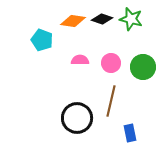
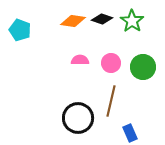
green star: moved 1 px right, 2 px down; rotated 20 degrees clockwise
cyan pentagon: moved 22 px left, 10 px up
black circle: moved 1 px right
blue rectangle: rotated 12 degrees counterclockwise
